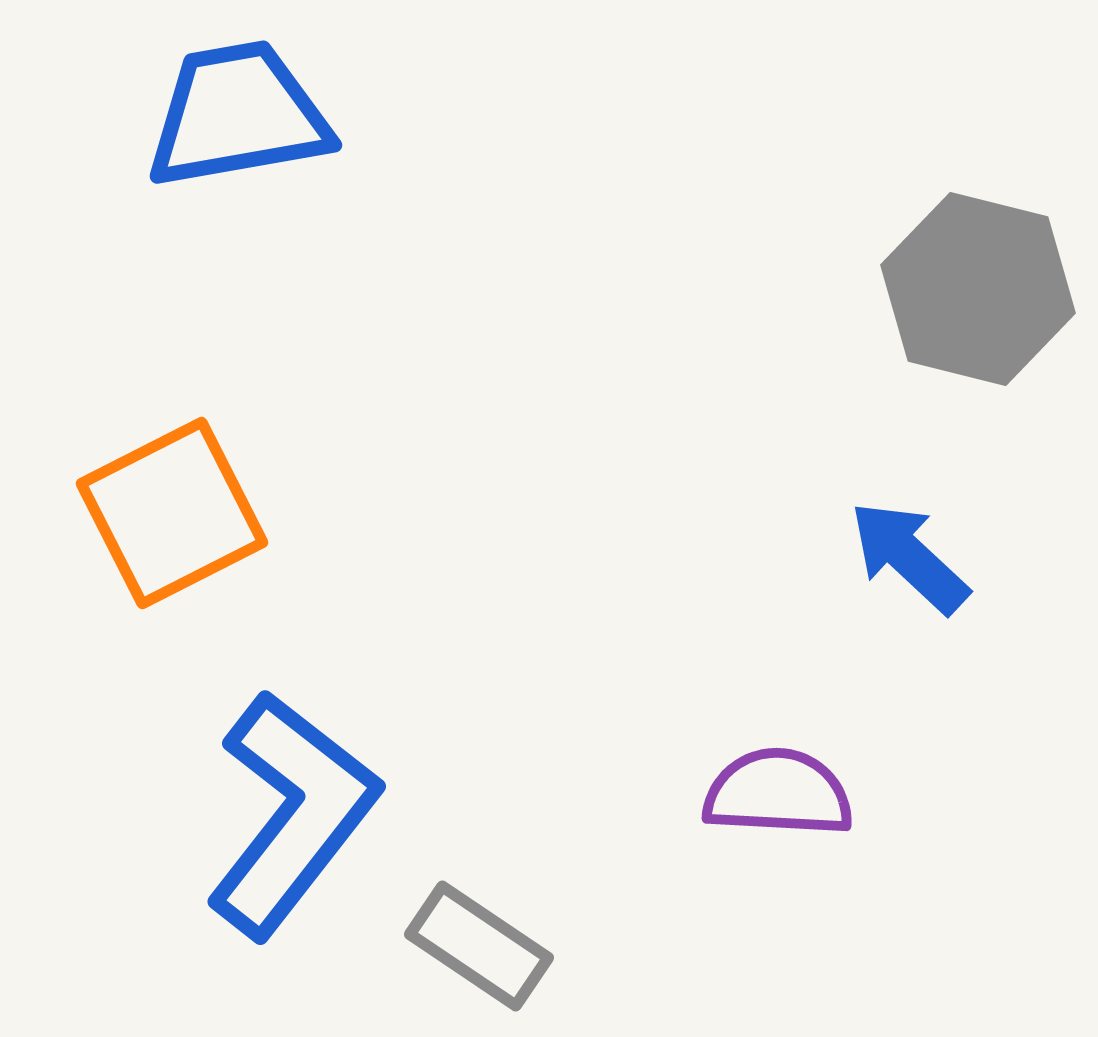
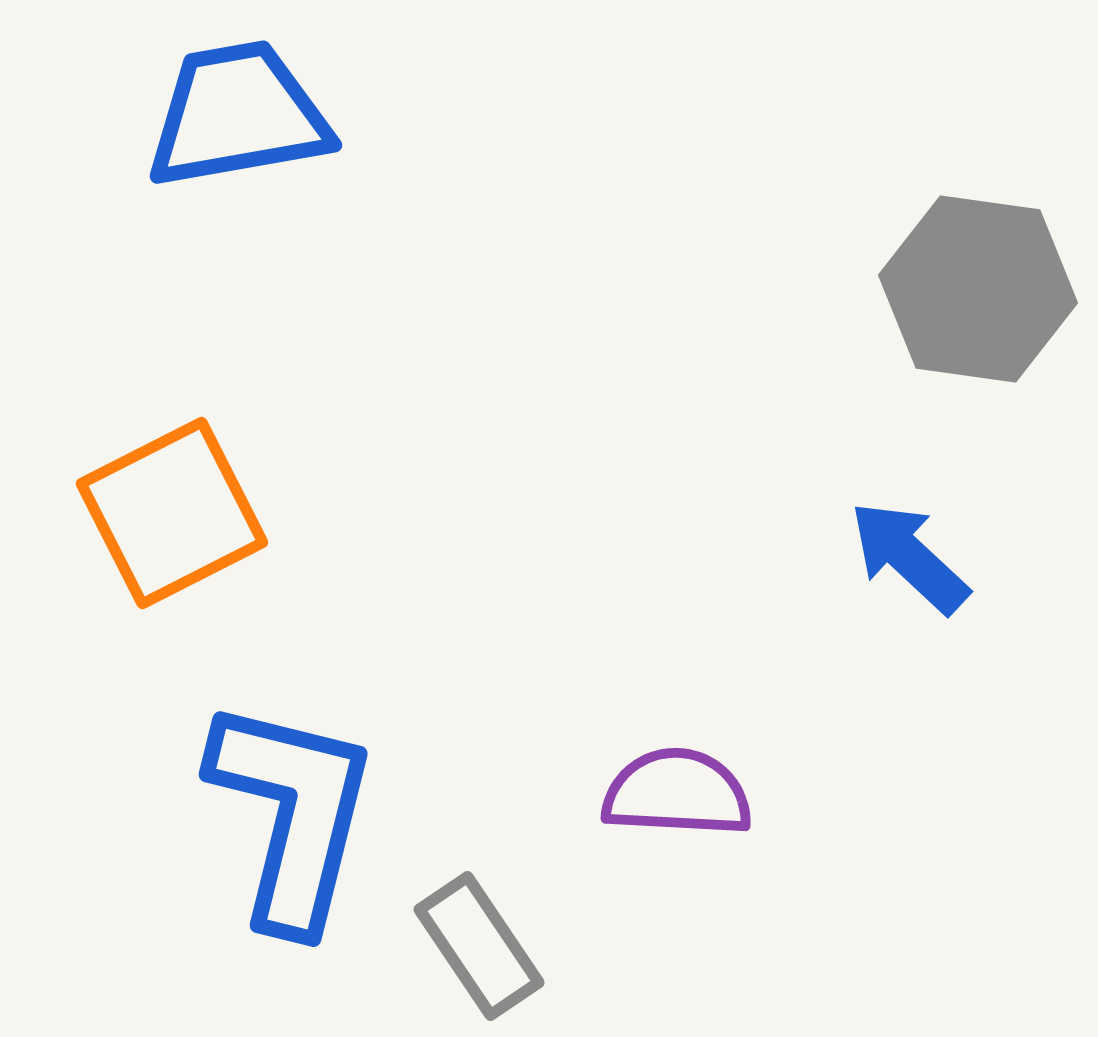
gray hexagon: rotated 6 degrees counterclockwise
purple semicircle: moved 101 px left
blue L-shape: rotated 24 degrees counterclockwise
gray rectangle: rotated 22 degrees clockwise
